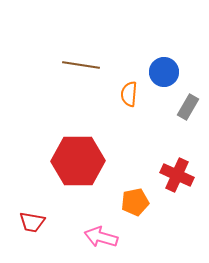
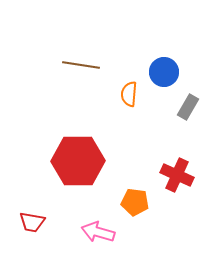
orange pentagon: rotated 20 degrees clockwise
pink arrow: moved 3 px left, 5 px up
